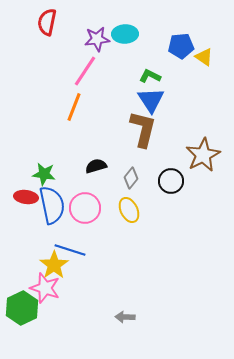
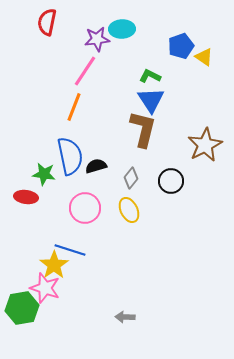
cyan ellipse: moved 3 px left, 5 px up
blue pentagon: rotated 15 degrees counterclockwise
brown star: moved 2 px right, 10 px up
blue semicircle: moved 18 px right, 49 px up
green hexagon: rotated 16 degrees clockwise
